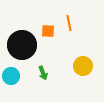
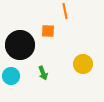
orange line: moved 4 px left, 12 px up
black circle: moved 2 px left
yellow circle: moved 2 px up
